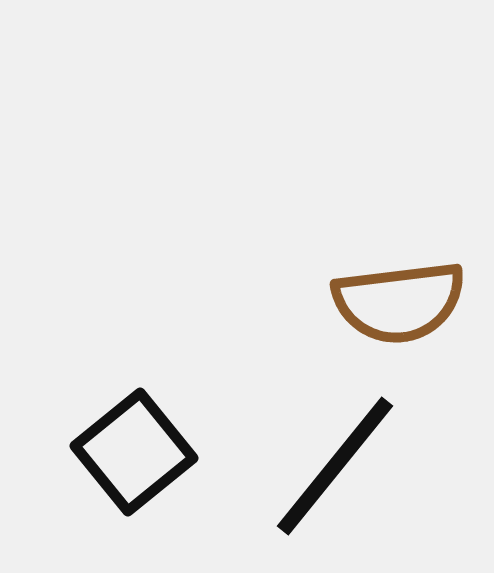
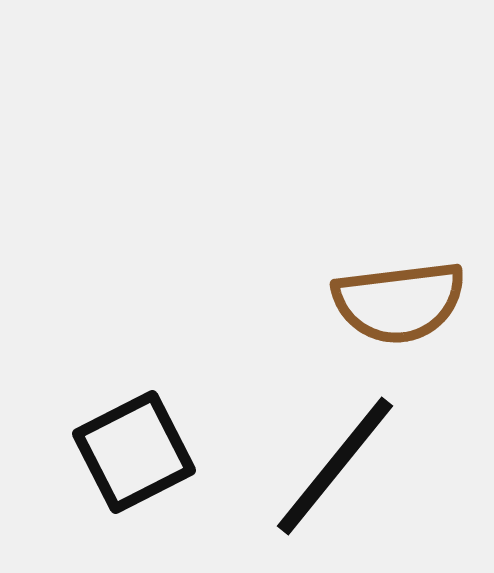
black square: rotated 12 degrees clockwise
